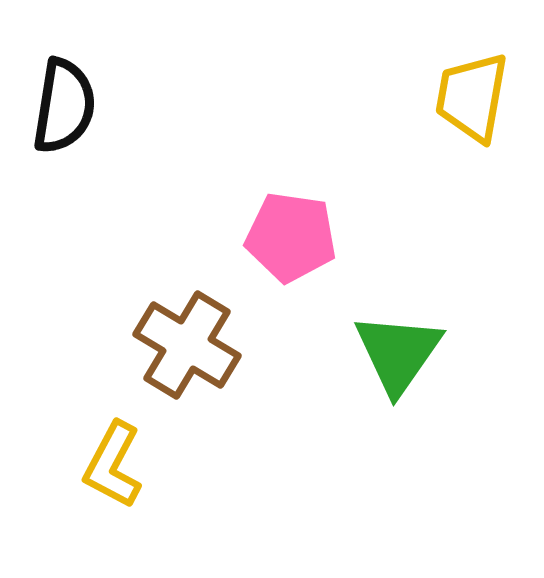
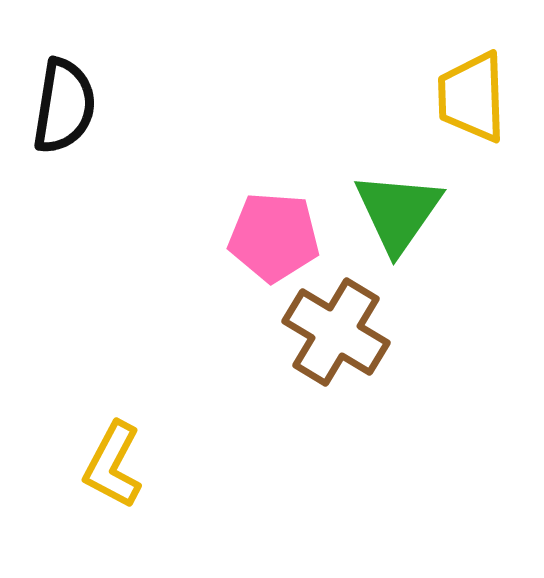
yellow trapezoid: rotated 12 degrees counterclockwise
pink pentagon: moved 17 px left; rotated 4 degrees counterclockwise
brown cross: moved 149 px right, 13 px up
green triangle: moved 141 px up
